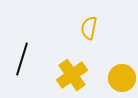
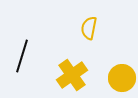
black line: moved 3 px up
